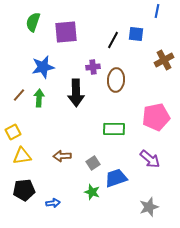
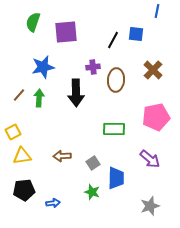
brown cross: moved 11 px left, 10 px down; rotated 18 degrees counterclockwise
blue trapezoid: rotated 110 degrees clockwise
gray star: moved 1 px right, 1 px up
